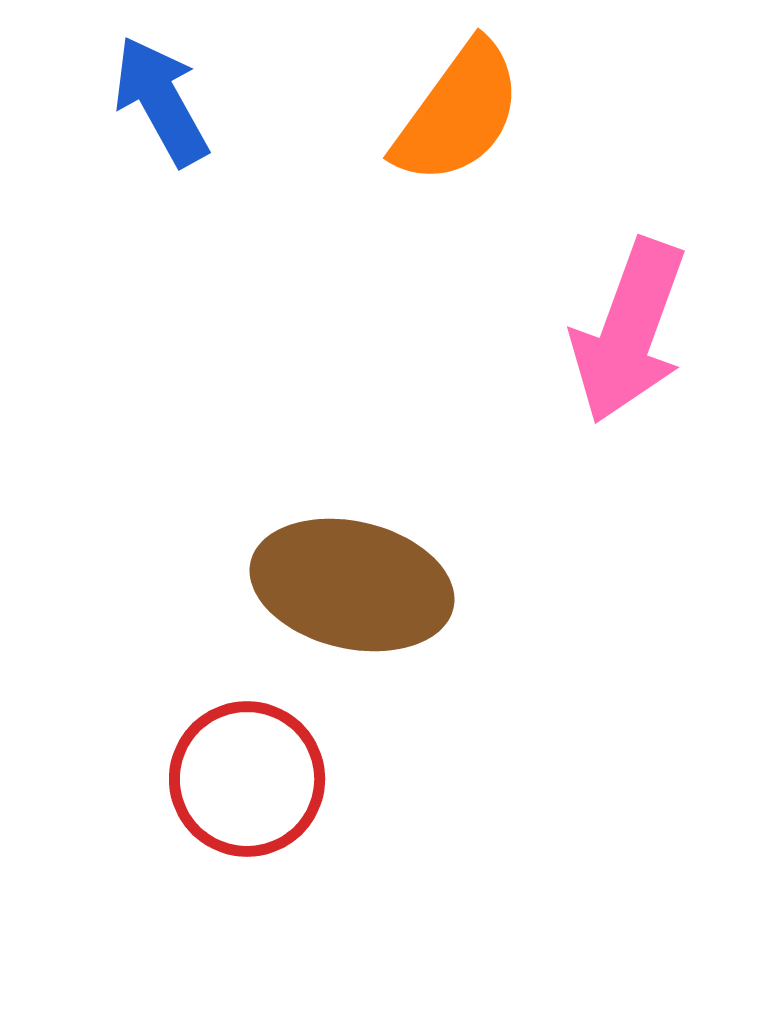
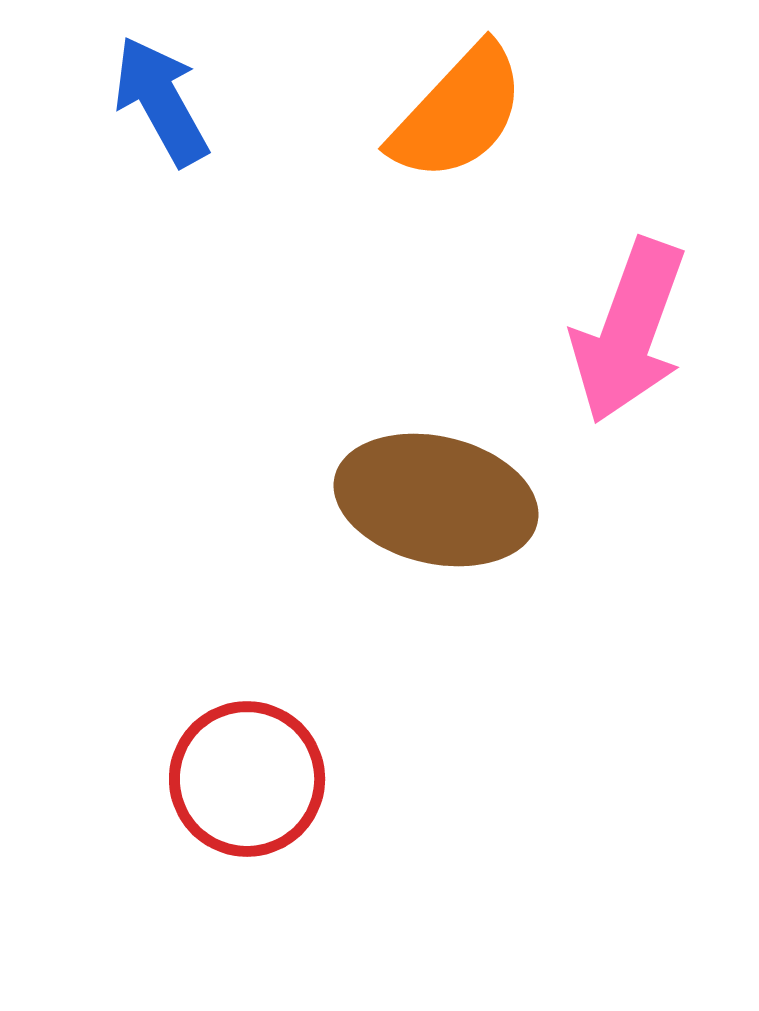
orange semicircle: rotated 7 degrees clockwise
brown ellipse: moved 84 px right, 85 px up
